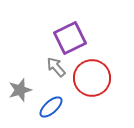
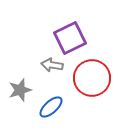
gray arrow: moved 4 px left, 2 px up; rotated 40 degrees counterclockwise
